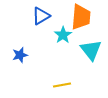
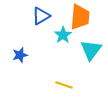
orange trapezoid: moved 1 px left
cyan triangle: rotated 15 degrees clockwise
yellow line: moved 2 px right; rotated 30 degrees clockwise
